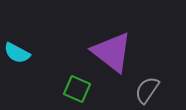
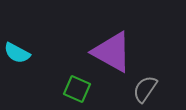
purple triangle: rotated 9 degrees counterclockwise
gray semicircle: moved 2 px left, 1 px up
